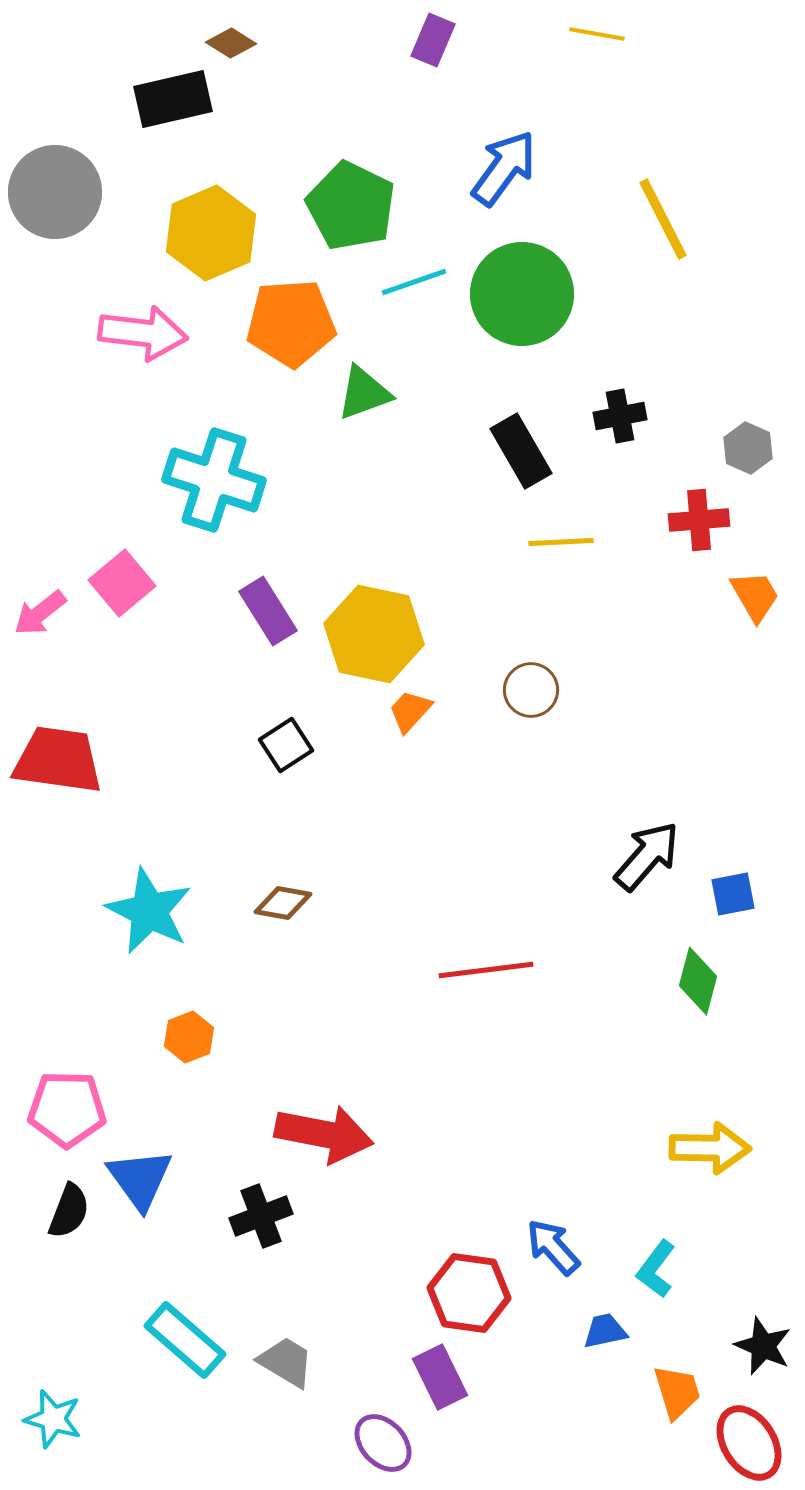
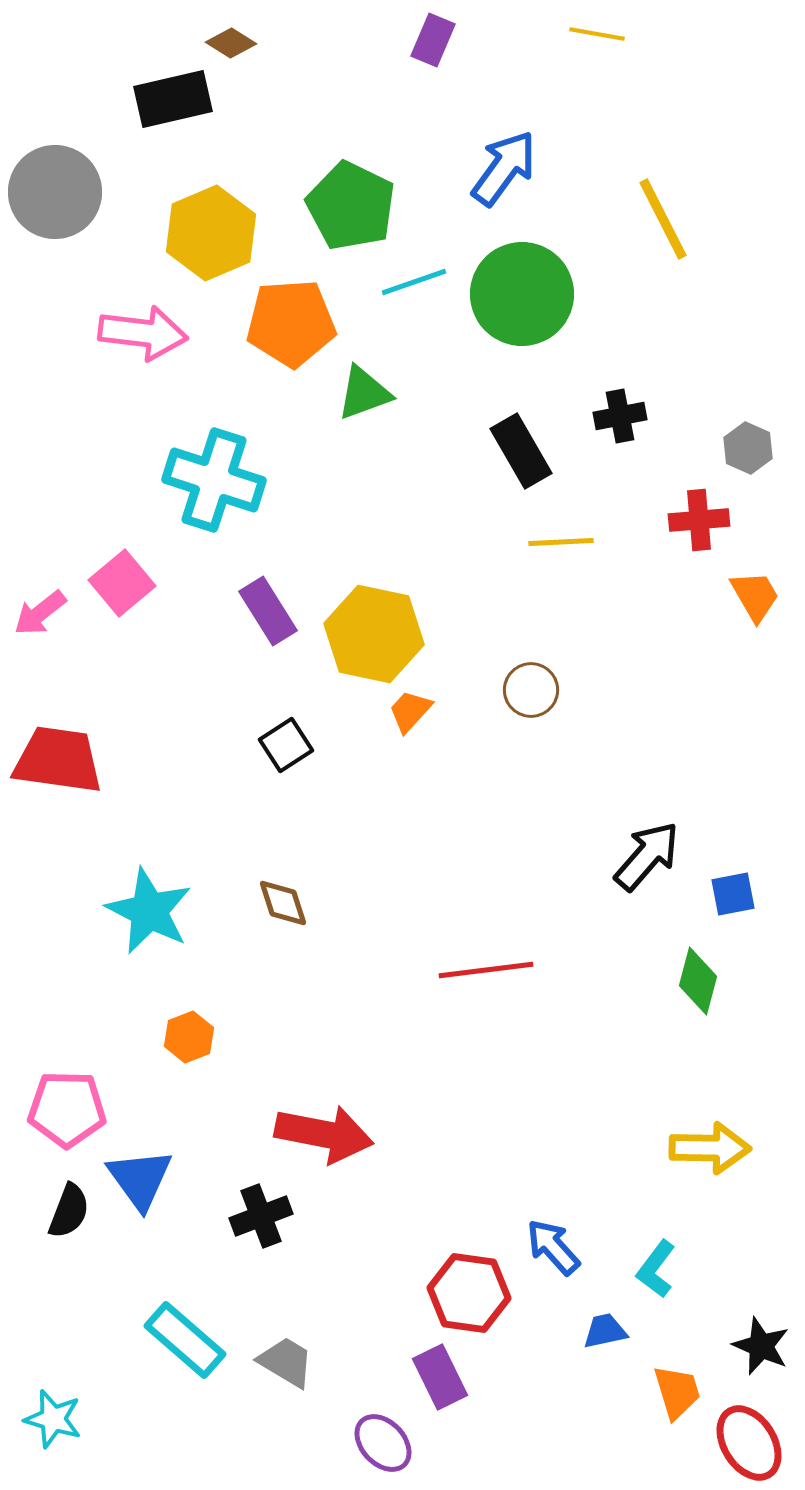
brown diamond at (283, 903): rotated 62 degrees clockwise
black star at (763, 1346): moved 2 px left
